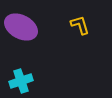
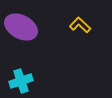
yellow L-shape: rotated 30 degrees counterclockwise
